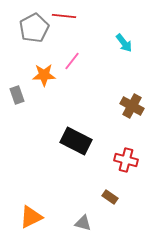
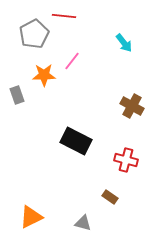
gray pentagon: moved 6 px down
